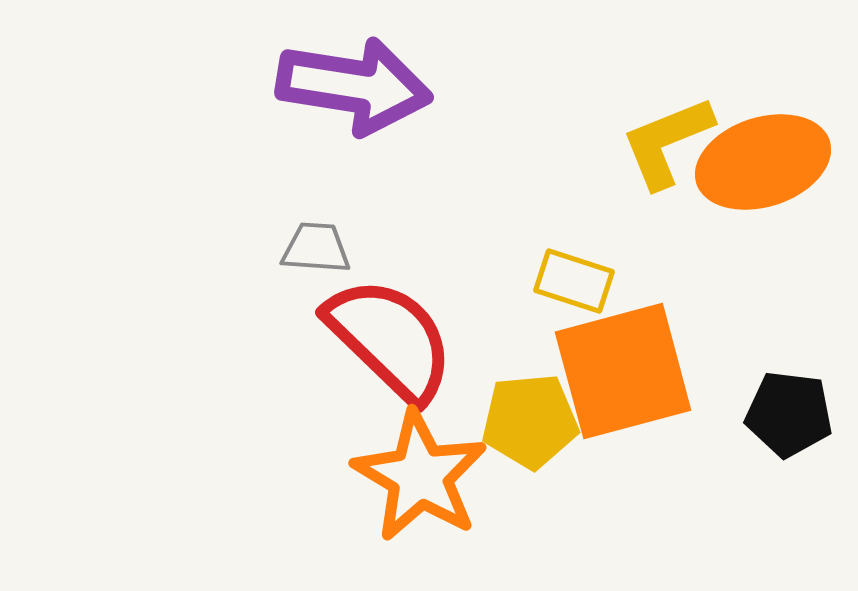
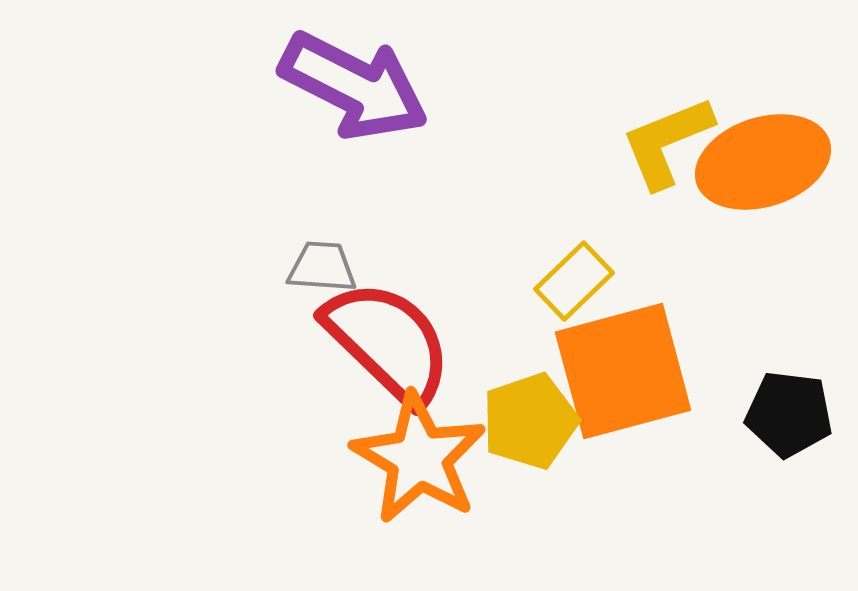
purple arrow: rotated 18 degrees clockwise
gray trapezoid: moved 6 px right, 19 px down
yellow rectangle: rotated 62 degrees counterclockwise
red semicircle: moved 2 px left, 3 px down
yellow pentagon: rotated 14 degrees counterclockwise
orange star: moved 1 px left, 18 px up
